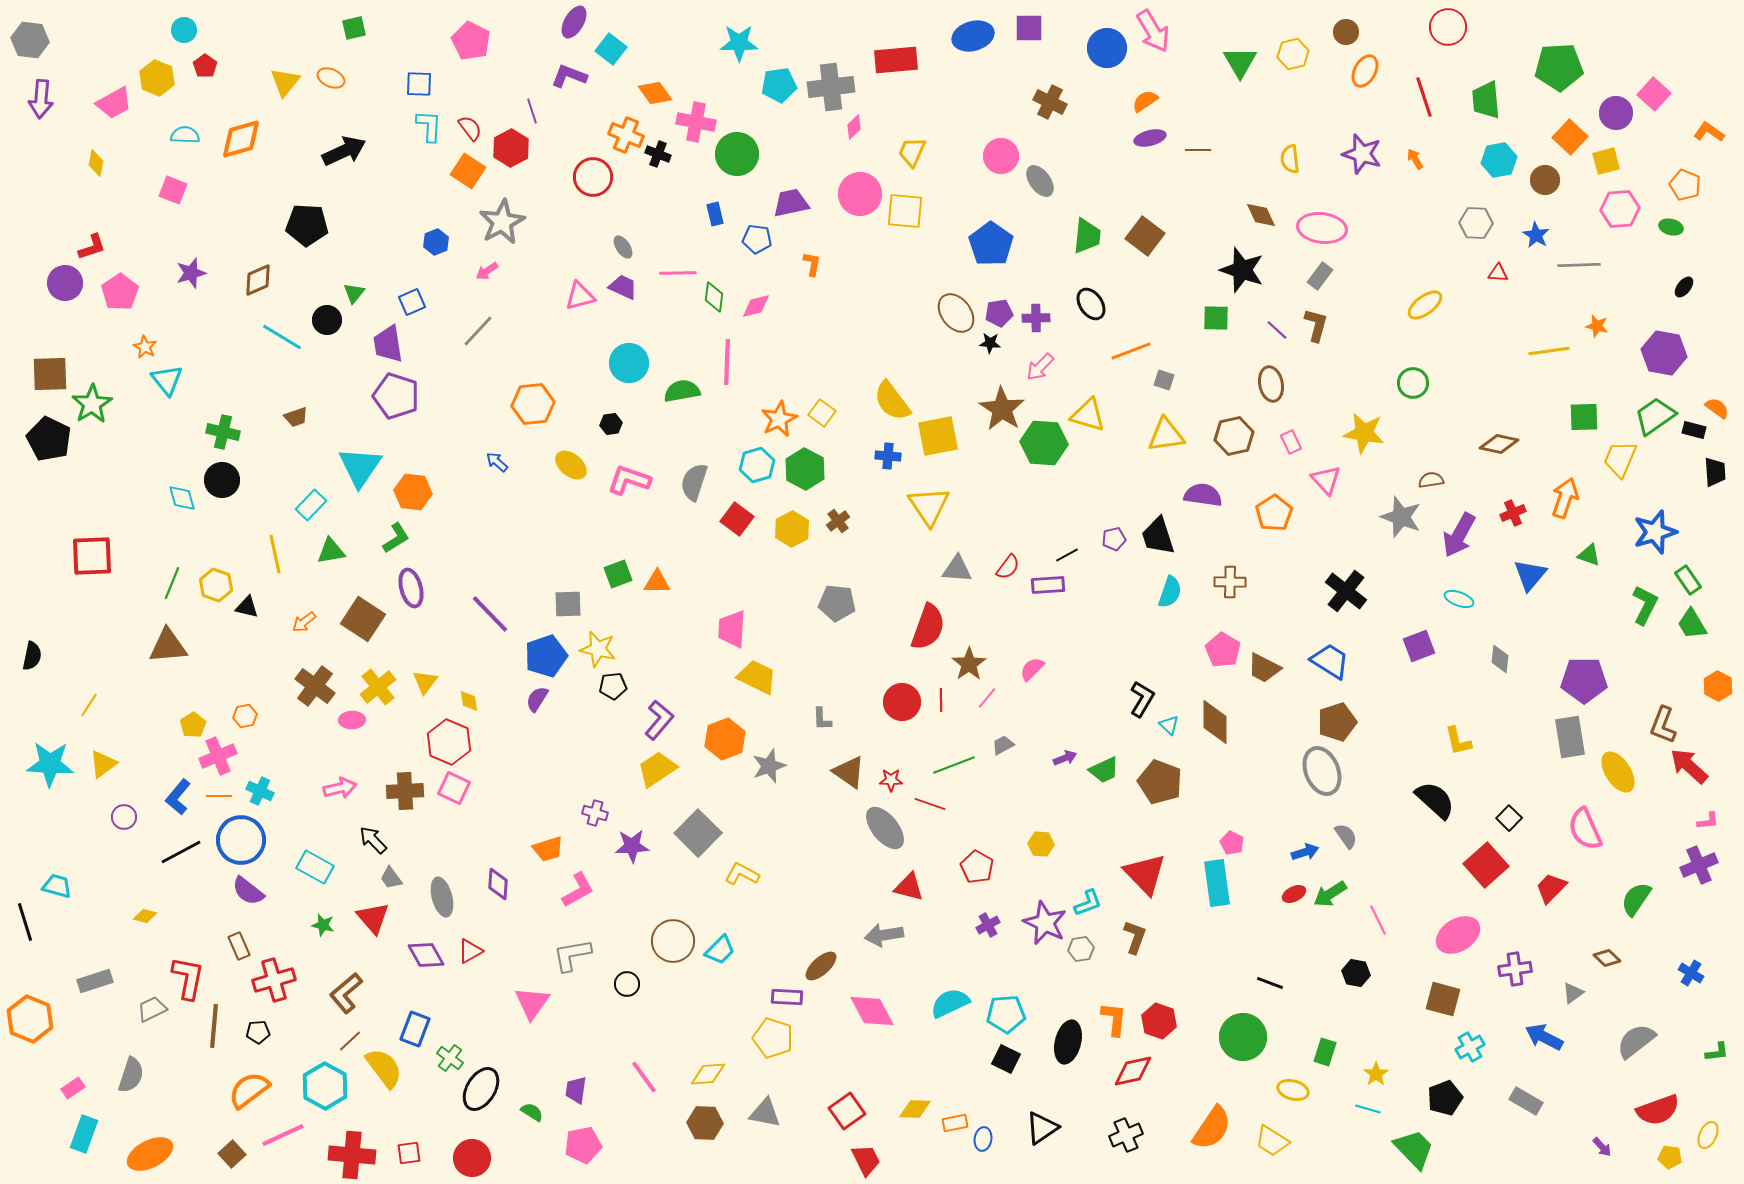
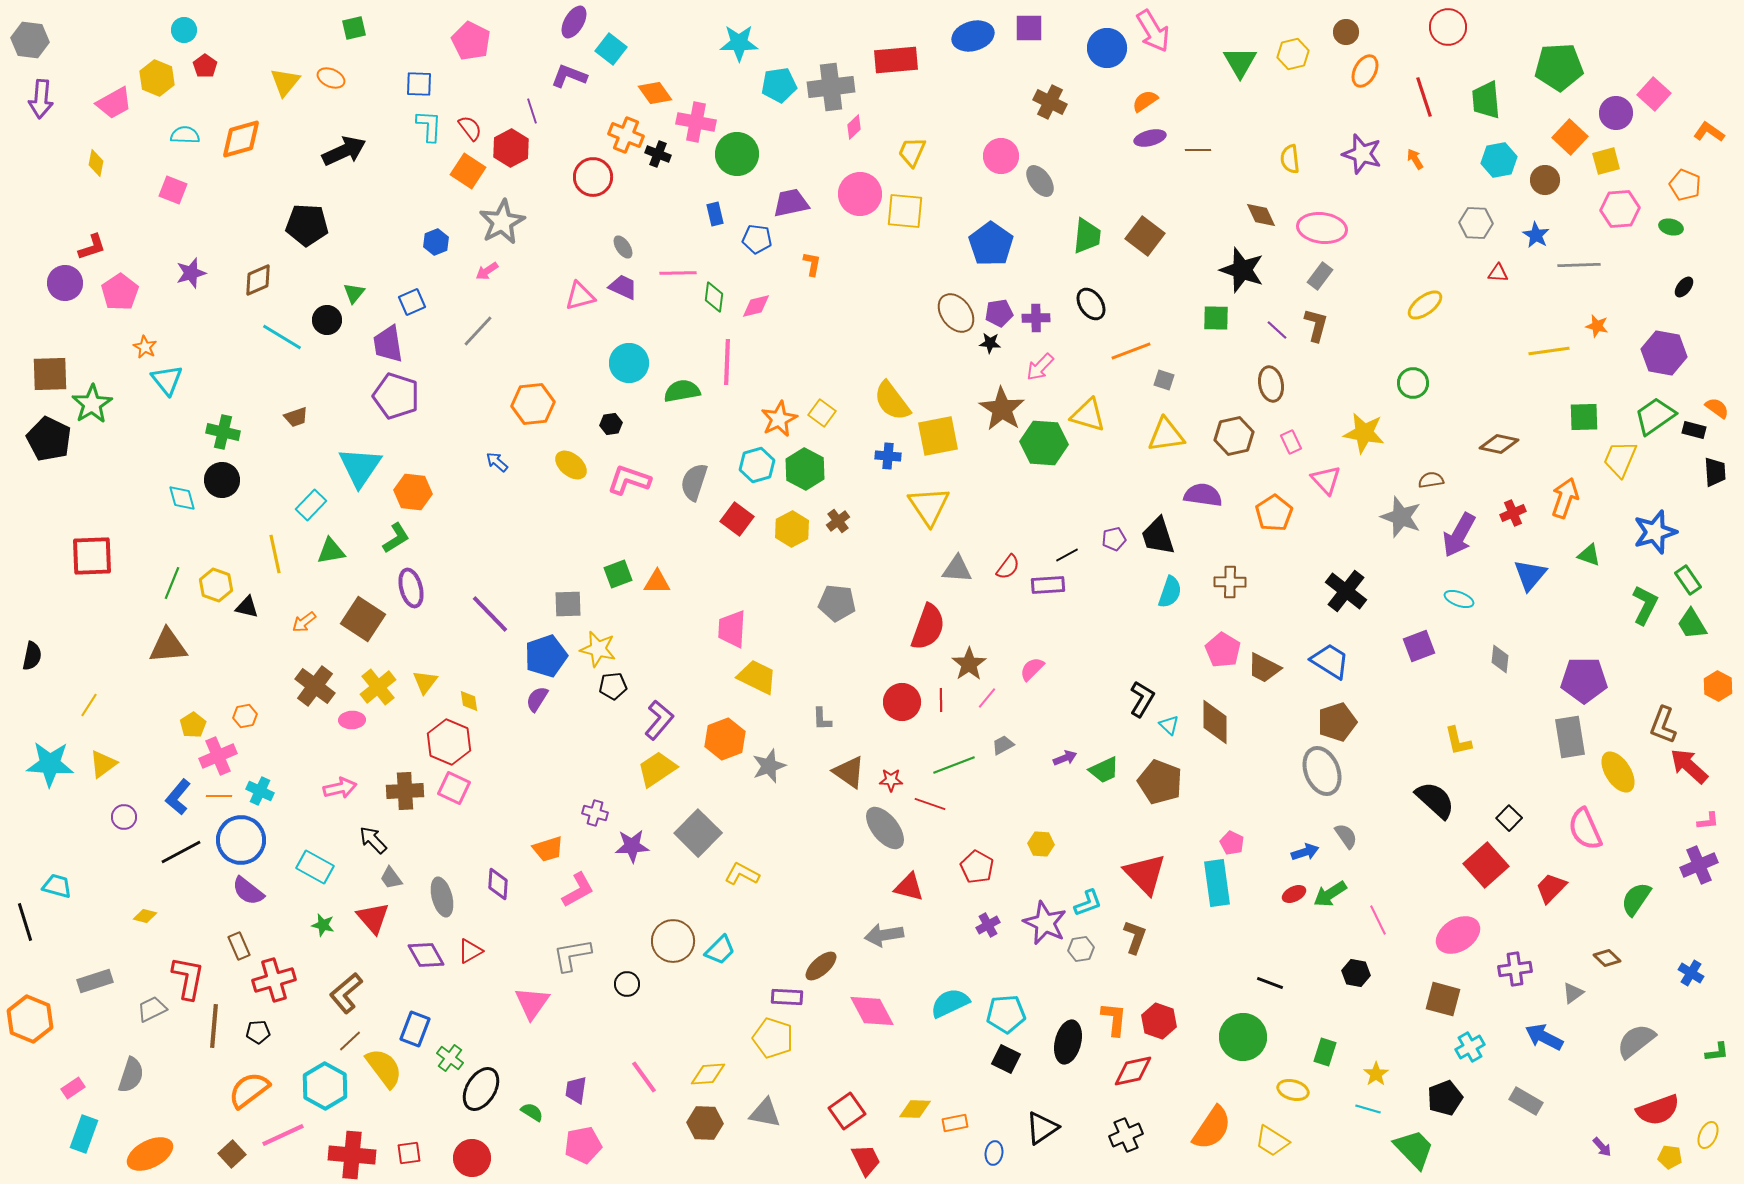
blue ellipse at (983, 1139): moved 11 px right, 14 px down
